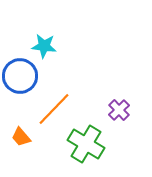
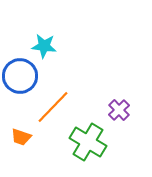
orange line: moved 1 px left, 2 px up
orange trapezoid: rotated 30 degrees counterclockwise
green cross: moved 2 px right, 2 px up
